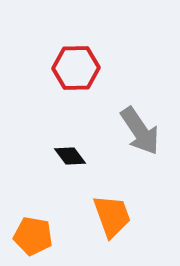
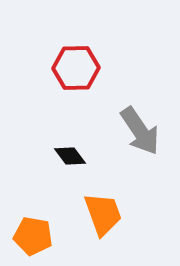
orange trapezoid: moved 9 px left, 2 px up
